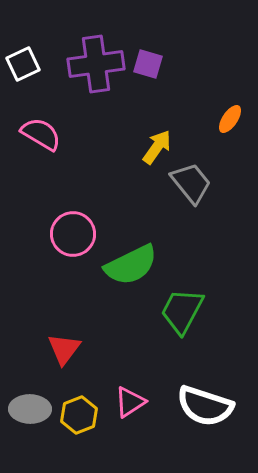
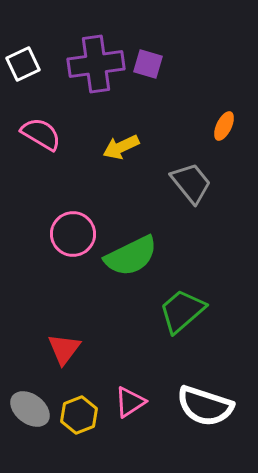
orange ellipse: moved 6 px left, 7 px down; rotated 8 degrees counterclockwise
yellow arrow: moved 36 px left; rotated 150 degrees counterclockwise
green semicircle: moved 9 px up
green trapezoid: rotated 21 degrees clockwise
gray ellipse: rotated 36 degrees clockwise
